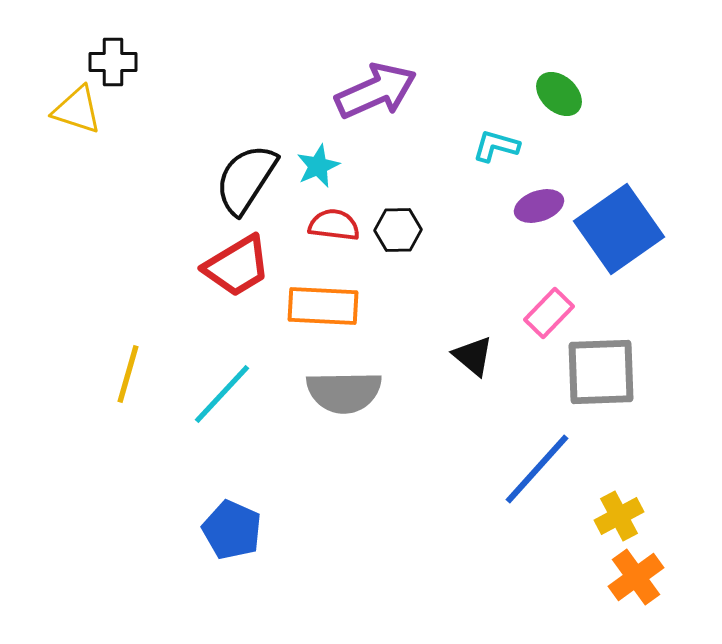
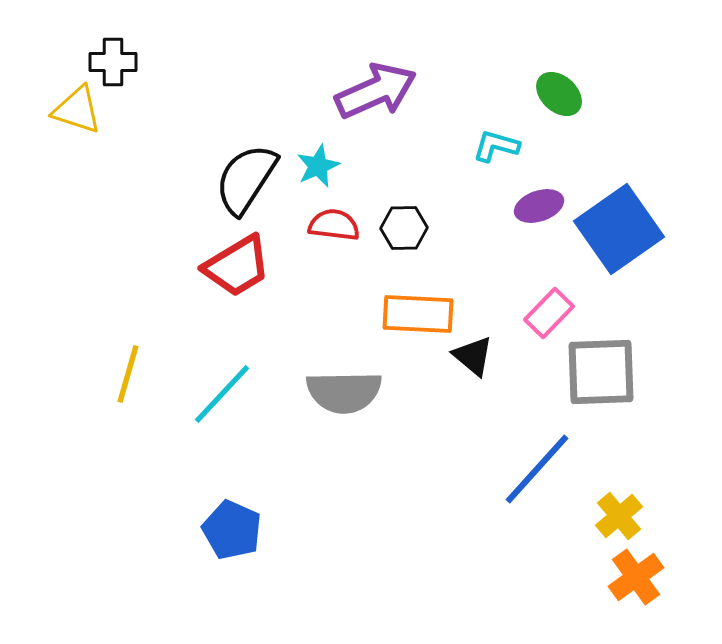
black hexagon: moved 6 px right, 2 px up
orange rectangle: moved 95 px right, 8 px down
yellow cross: rotated 12 degrees counterclockwise
